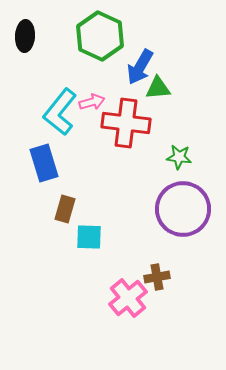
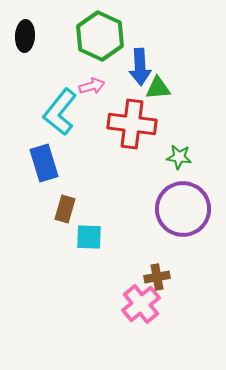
blue arrow: rotated 33 degrees counterclockwise
pink arrow: moved 16 px up
red cross: moved 6 px right, 1 px down
pink cross: moved 13 px right, 6 px down
